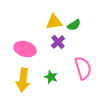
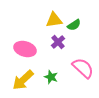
yellow triangle: moved 2 px up
pink semicircle: rotated 30 degrees counterclockwise
yellow arrow: rotated 40 degrees clockwise
